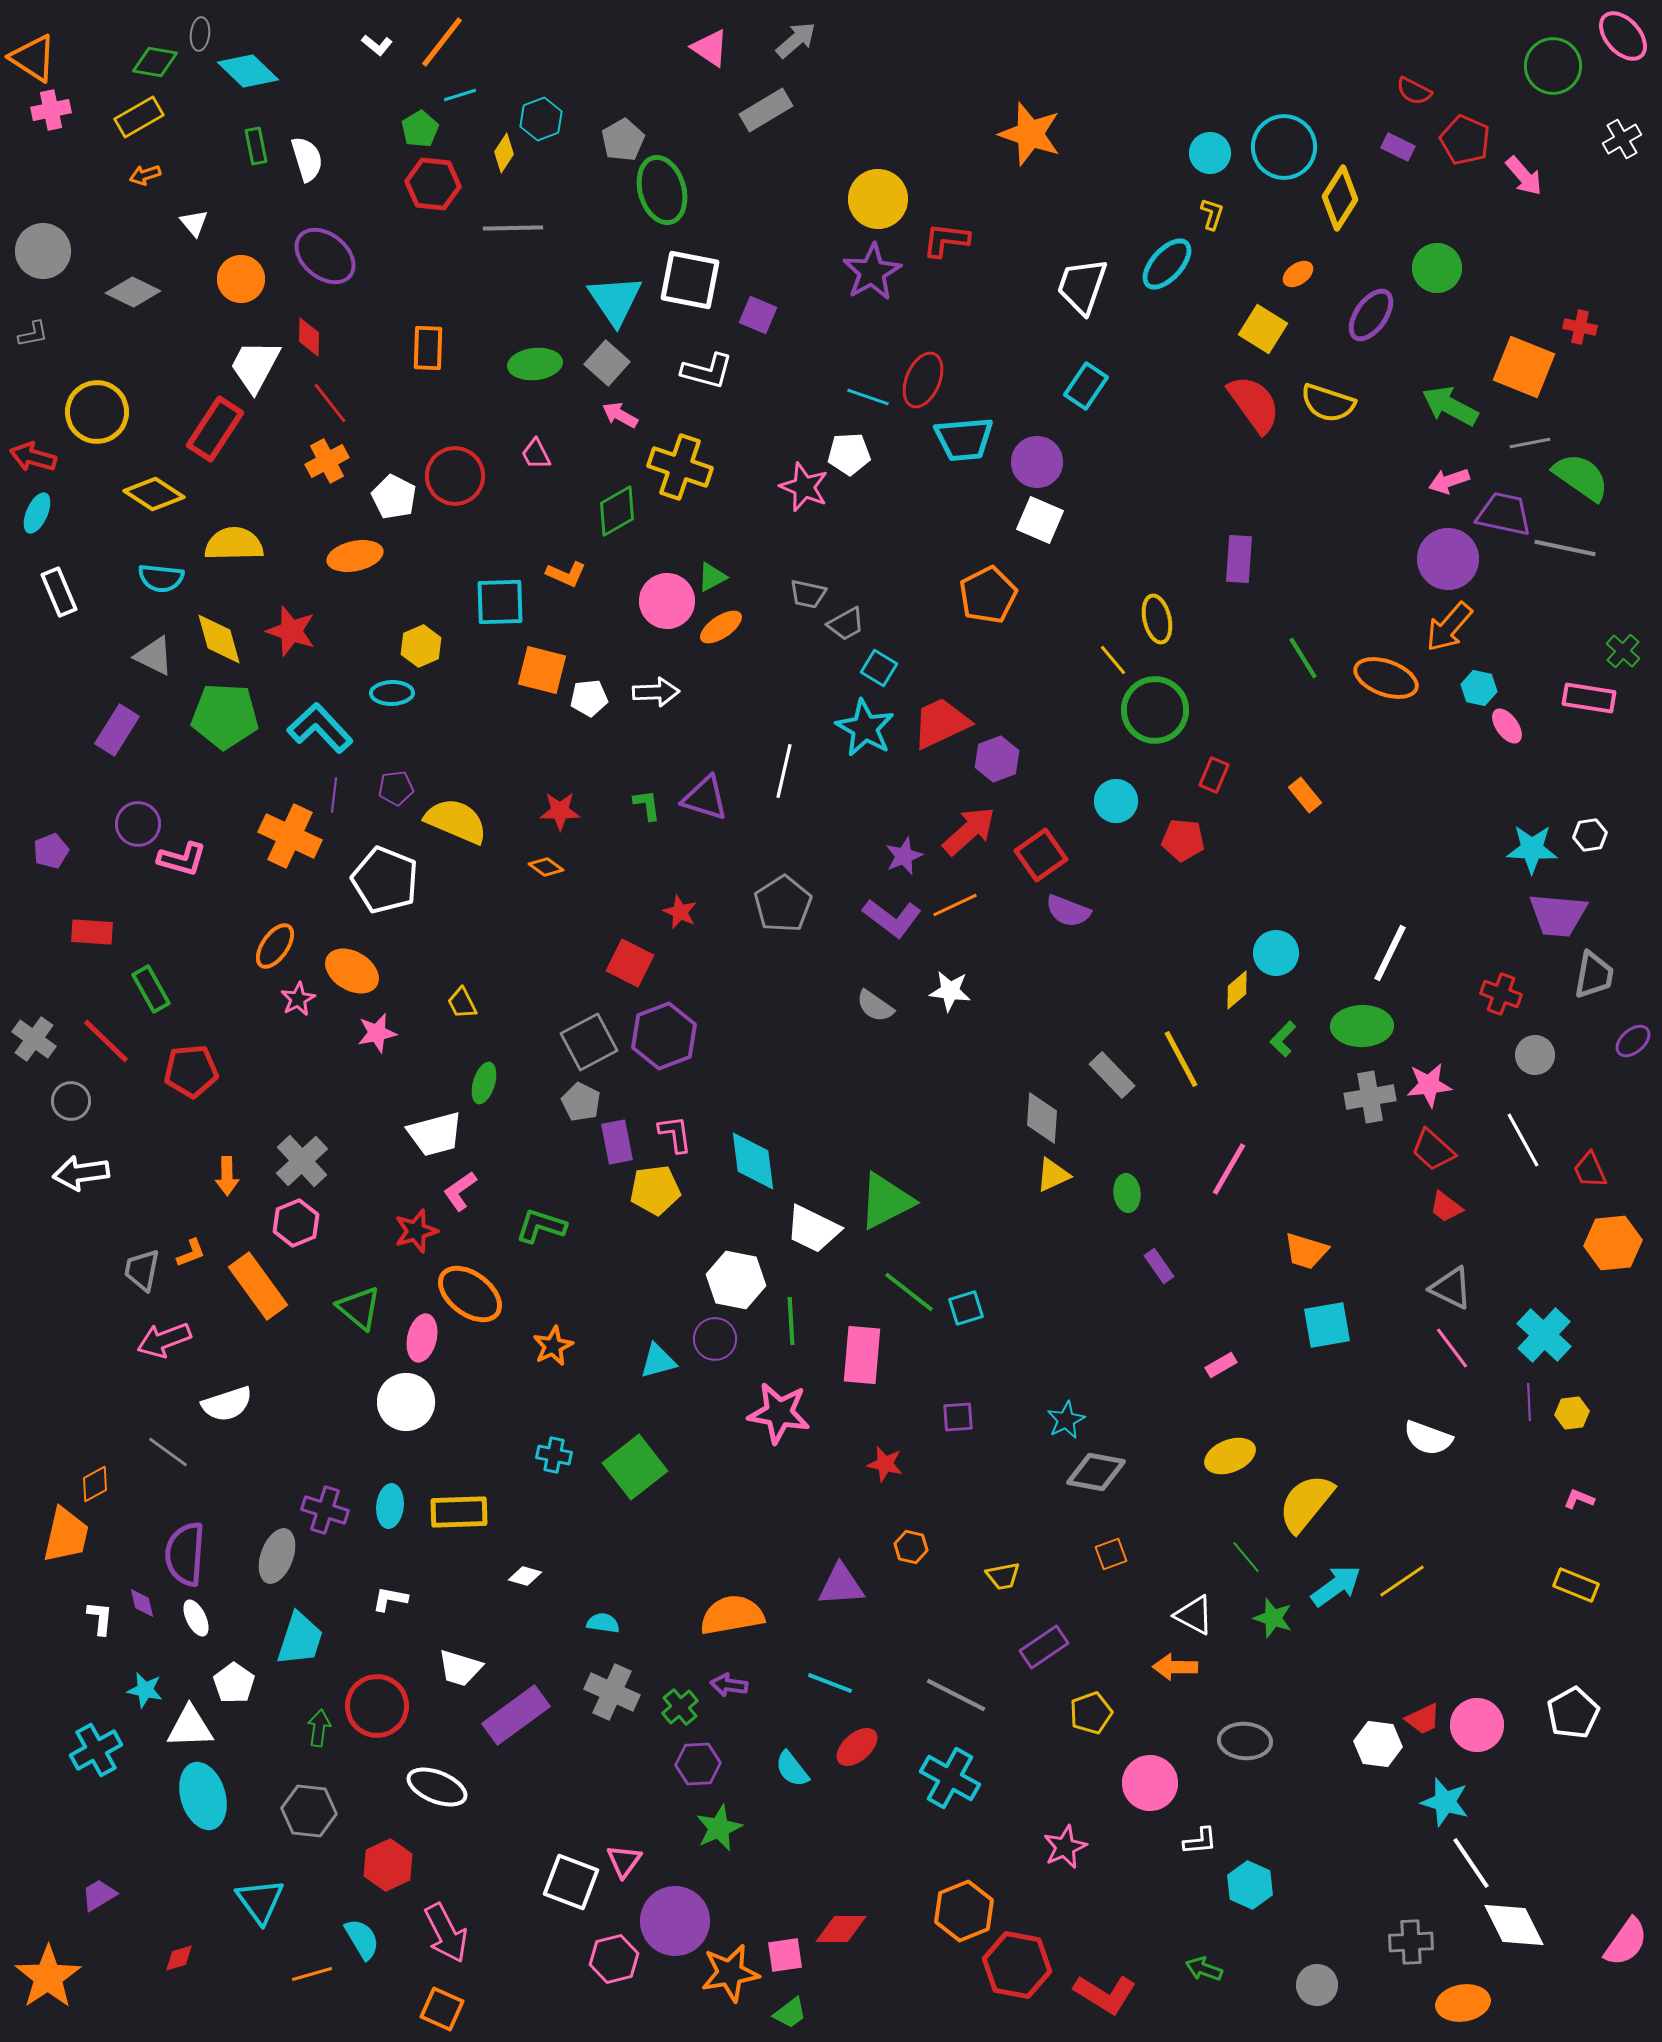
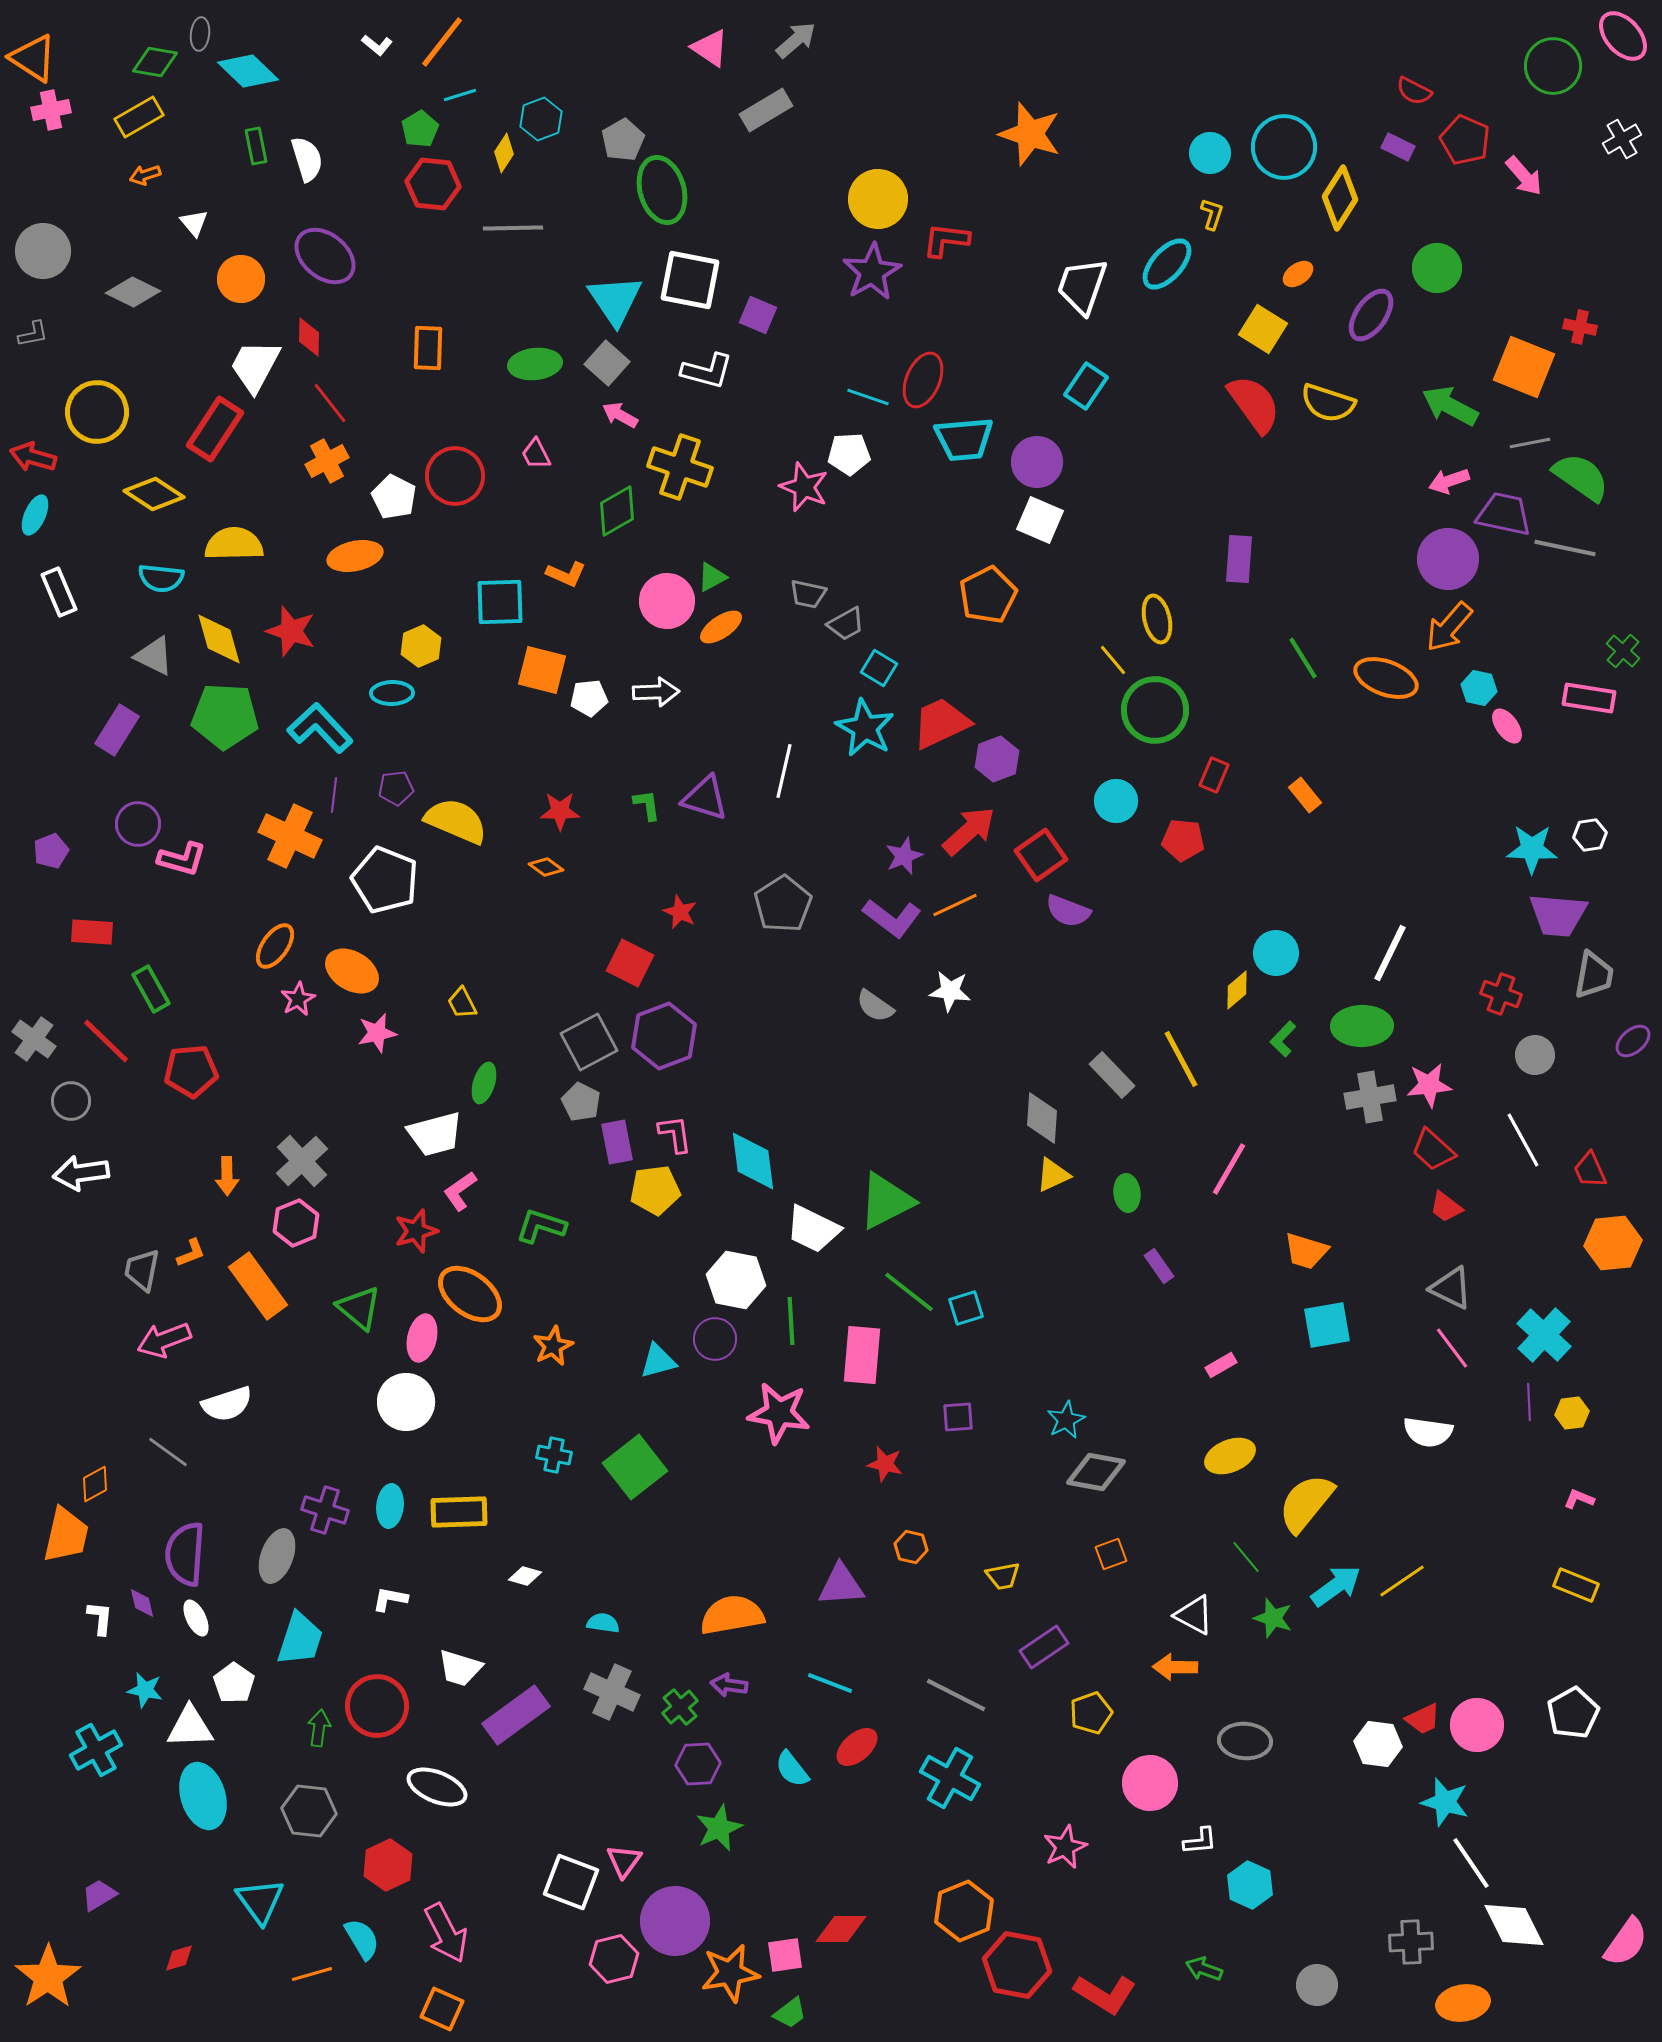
cyan ellipse at (37, 513): moved 2 px left, 2 px down
white semicircle at (1428, 1438): moved 6 px up; rotated 12 degrees counterclockwise
